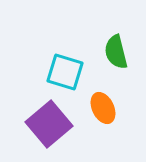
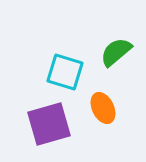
green semicircle: rotated 64 degrees clockwise
purple square: rotated 24 degrees clockwise
